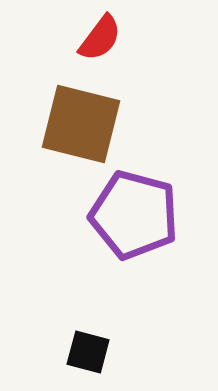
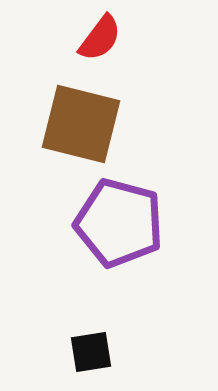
purple pentagon: moved 15 px left, 8 px down
black square: moved 3 px right; rotated 24 degrees counterclockwise
